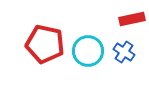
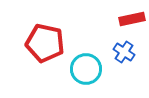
red pentagon: moved 1 px up
cyan circle: moved 2 px left, 18 px down
